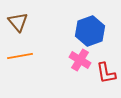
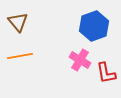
blue hexagon: moved 4 px right, 5 px up
